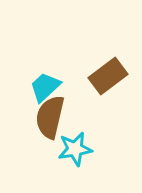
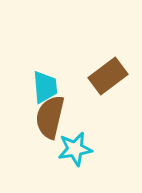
cyan trapezoid: rotated 128 degrees clockwise
